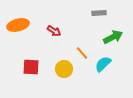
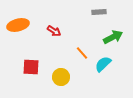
gray rectangle: moved 1 px up
yellow circle: moved 3 px left, 8 px down
